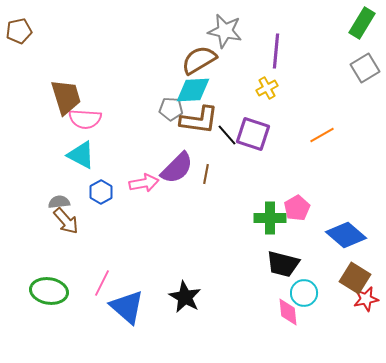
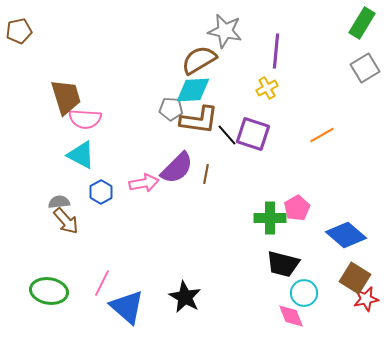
pink diamond: moved 3 px right, 4 px down; rotated 16 degrees counterclockwise
